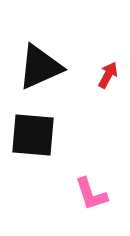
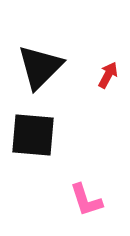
black triangle: rotated 21 degrees counterclockwise
pink L-shape: moved 5 px left, 6 px down
